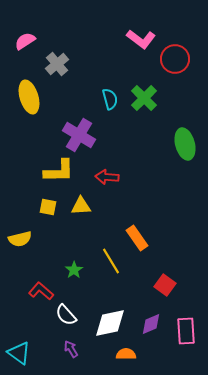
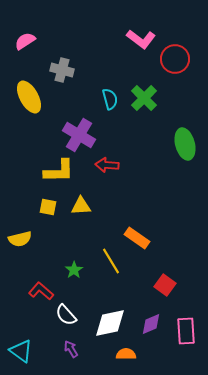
gray cross: moved 5 px right, 6 px down; rotated 35 degrees counterclockwise
yellow ellipse: rotated 12 degrees counterclockwise
red arrow: moved 12 px up
orange rectangle: rotated 20 degrees counterclockwise
cyan triangle: moved 2 px right, 2 px up
